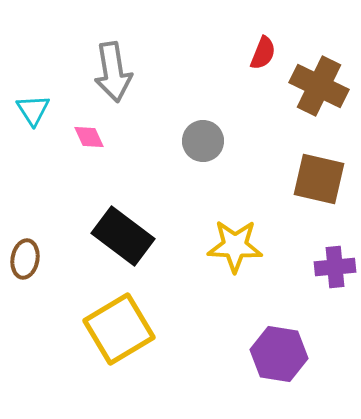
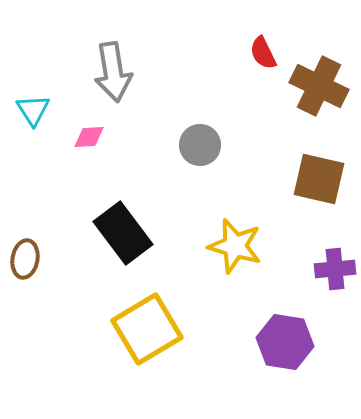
red semicircle: rotated 132 degrees clockwise
pink diamond: rotated 68 degrees counterclockwise
gray circle: moved 3 px left, 4 px down
black rectangle: moved 3 px up; rotated 16 degrees clockwise
yellow star: rotated 14 degrees clockwise
purple cross: moved 2 px down
yellow square: moved 28 px right
purple hexagon: moved 6 px right, 12 px up
